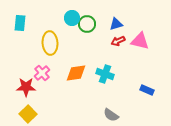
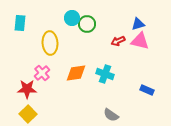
blue triangle: moved 22 px right
red star: moved 1 px right, 2 px down
